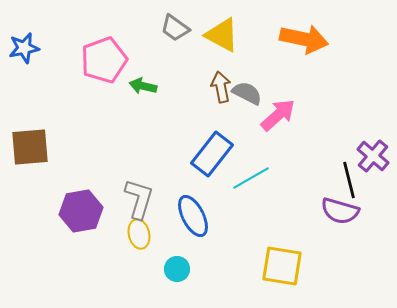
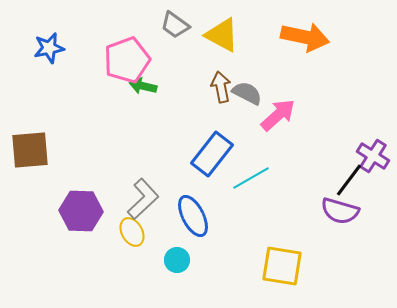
gray trapezoid: moved 3 px up
orange arrow: moved 1 px right, 2 px up
blue star: moved 25 px right
pink pentagon: moved 23 px right
brown square: moved 3 px down
purple cross: rotated 8 degrees counterclockwise
black line: rotated 51 degrees clockwise
gray L-shape: moved 4 px right; rotated 30 degrees clockwise
purple hexagon: rotated 12 degrees clockwise
yellow ellipse: moved 7 px left, 2 px up; rotated 16 degrees counterclockwise
cyan circle: moved 9 px up
